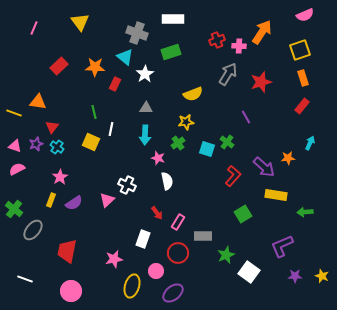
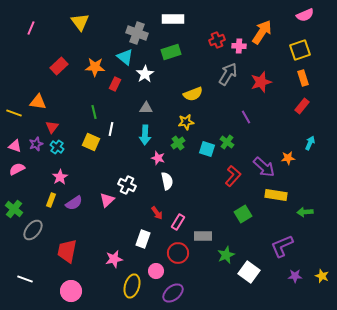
pink line at (34, 28): moved 3 px left
